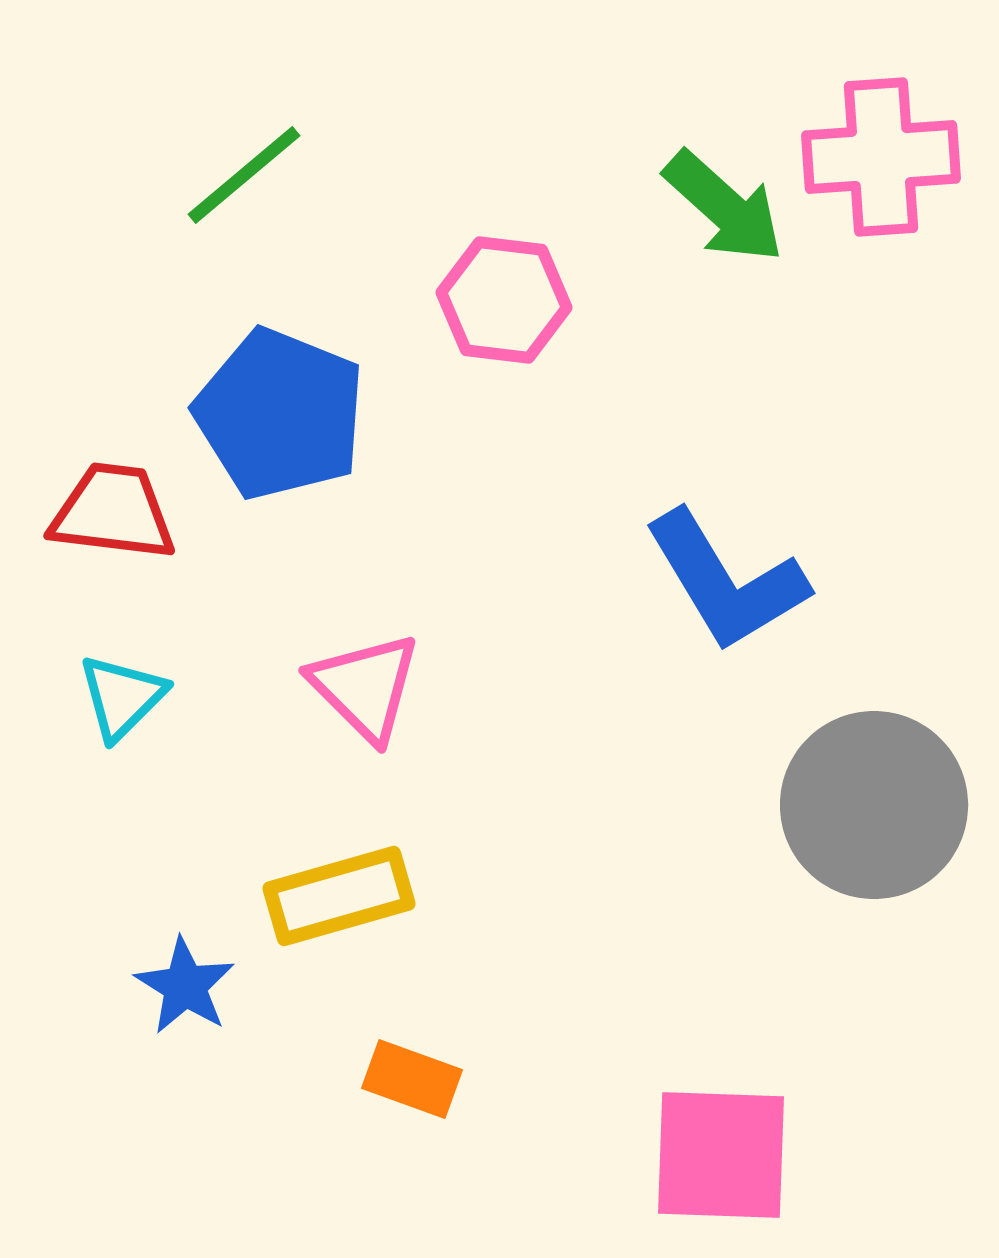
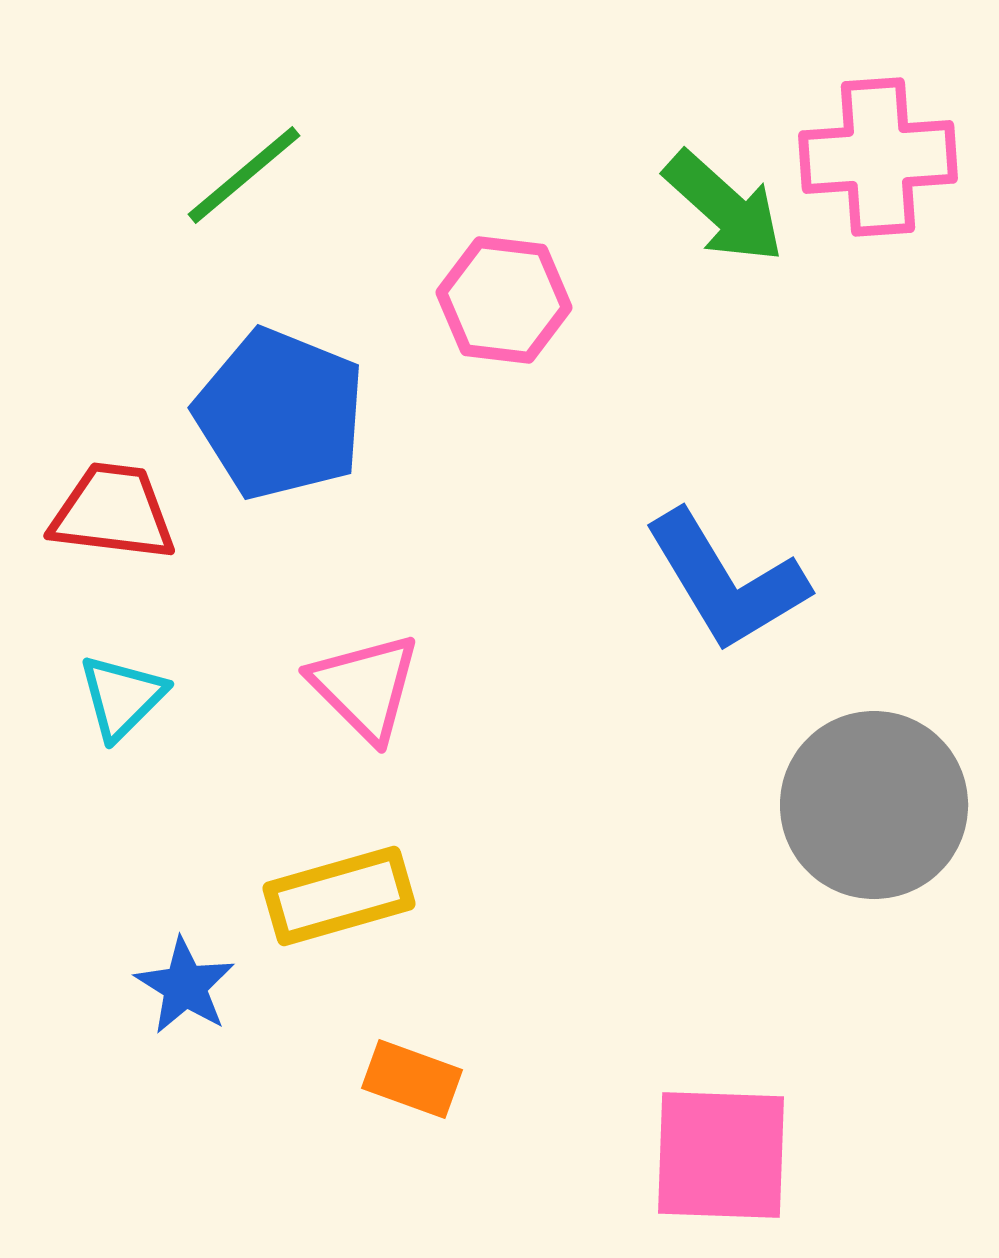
pink cross: moved 3 px left
